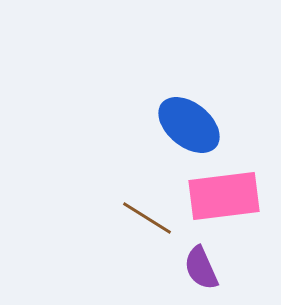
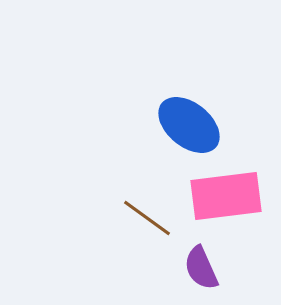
pink rectangle: moved 2 px right
brown line: rotated 4 degrees clockwise
